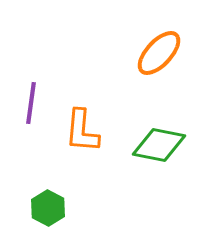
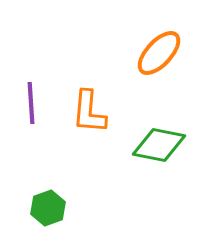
purple line: rotated 12 degrees counterclockwise
orange L-shape: moved 7 px right, 19 px up
green hexagon: rotated 12 degrees clockwise
